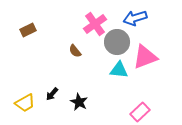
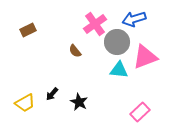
blue arrow: moved 1 px left, 1 px down
